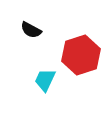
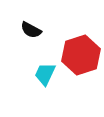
cyan trapezoid: moved 6 px up
